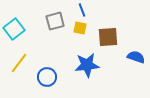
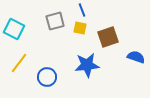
cyan square: rotated 25 degrees counterclockwise
brown square: rotated 15 degrees counterclockwise
